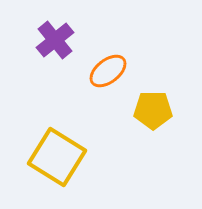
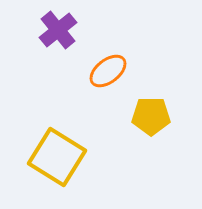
purple cross: moved 3 px right, 10 px up
yellow pentagon: moved 2 px left, 6 px down
